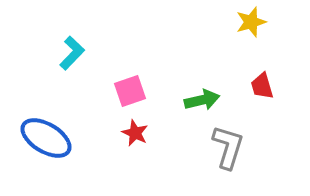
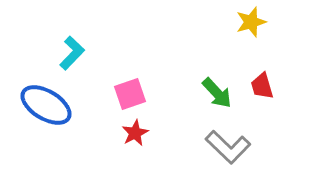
pink square: moved 3 px down
green arrow: moved 15 px right, 7 px up; rotated 60 degrees clockwise
red star: rotated 20 degrees clockwise
blue ellipse: moved 33 px up
gray L-shape: rotated 117 degrees clockwise
